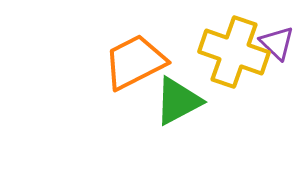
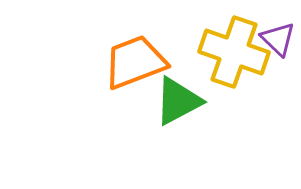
purple triangle: moved 1 px right, 4 px up
orange trapezoid: rotated 6 degrees clockwise
